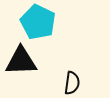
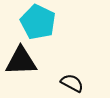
black semicircle: rotated 70 degrees counterclockwise
